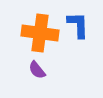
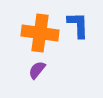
purple semicircle: rotated 78 degrees clockwise
